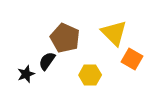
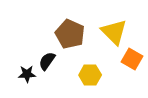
yellow triangle: moved 1 px up
brown pentagon: moved 5 px right, 4 px up
black star: moved 1 px right; rotated 18 degrees clockwise
